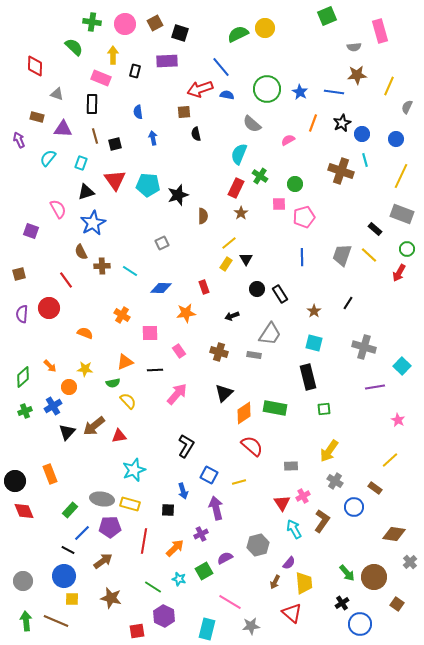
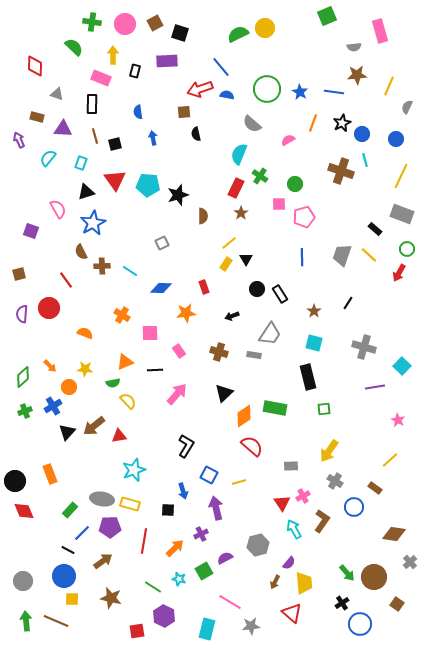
orange diamond at (244, 413): moved 3 px down
